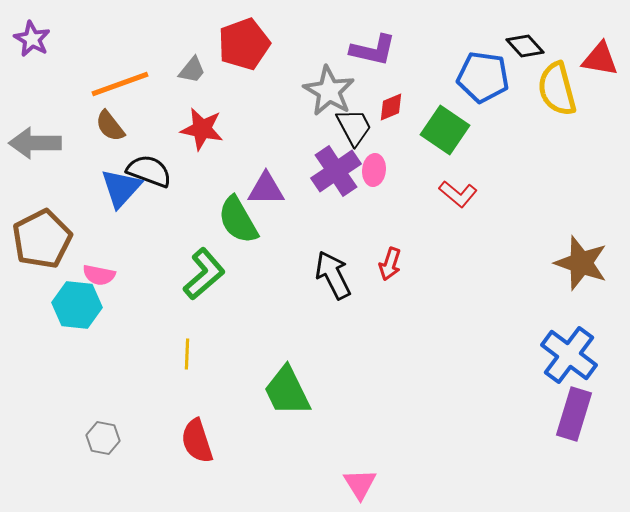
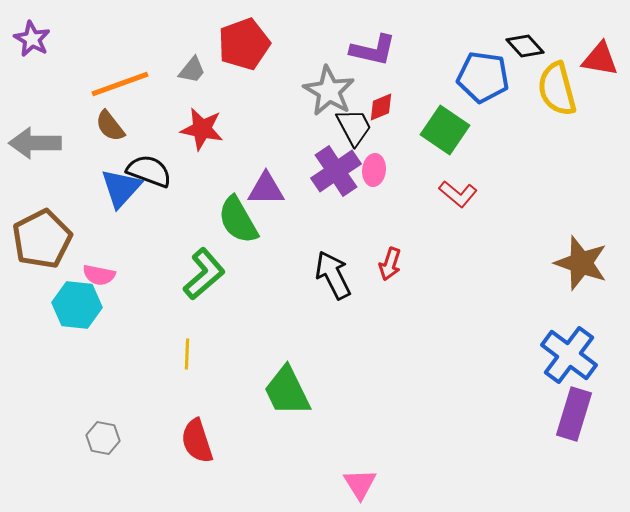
red diamond: moved 10 px left
